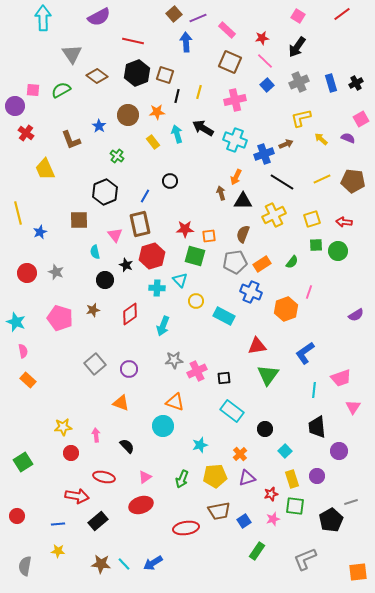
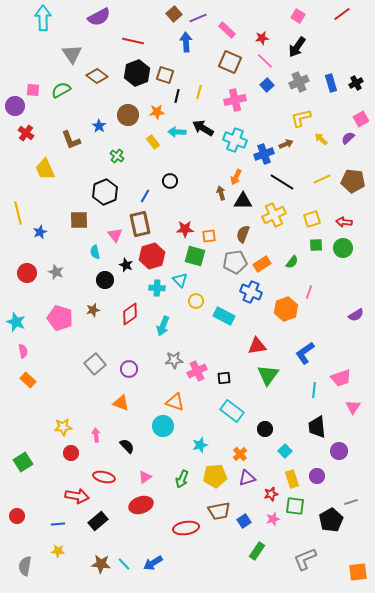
cyan arrow at (177, 134): moved 2 px up; rotated 72 degrees counterclockwise
purple semicircle at (348, 138): rotated 64 degrees counterclockwise
green circle at (338, 251): moved 5 px right, 3 px up
